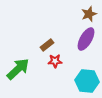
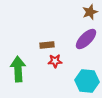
brown star: moved 1 px right, 2 px up
purple ellipse: rotated 15 degrees clockwise
brown rectangle: rotated 32 degrees clockwise
green arrow: rotated 50 degrees counterclockwise
